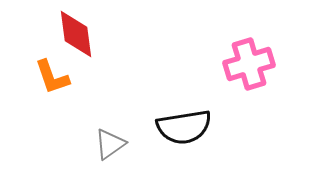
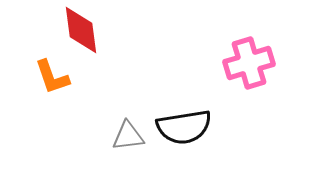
red diamond: moved 5 px right, 4 px up
pink cross: moved 1 px up
gray triangle: moved 18 px right, 8 px up; rotated 28 degrees clockwise
